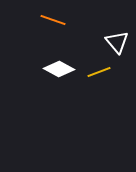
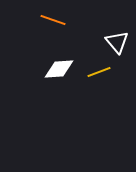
white diamond: rotated 32 degrees counterclockwise
